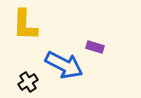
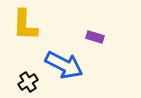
purple rectangle: moved 10 px up
